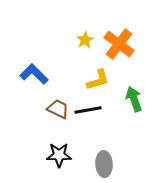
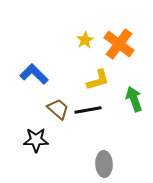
brown trapezoid: rotated 15 degrees clockwise
black star: moved 23 px left, 15 px up
